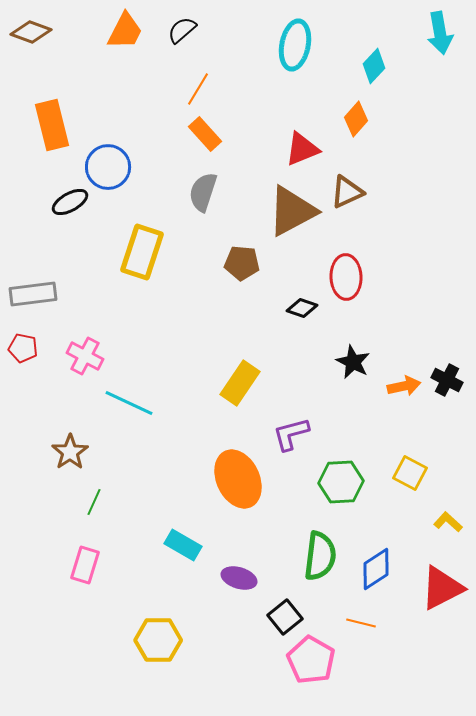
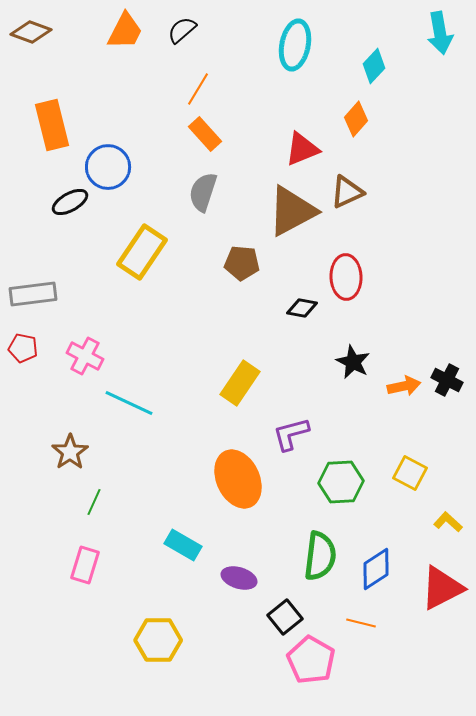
yellow rectangle at (142, 252): rotated 16 degrees clockwise
black diamond at (302, 308): rotated 8 degrees counterclockwise
